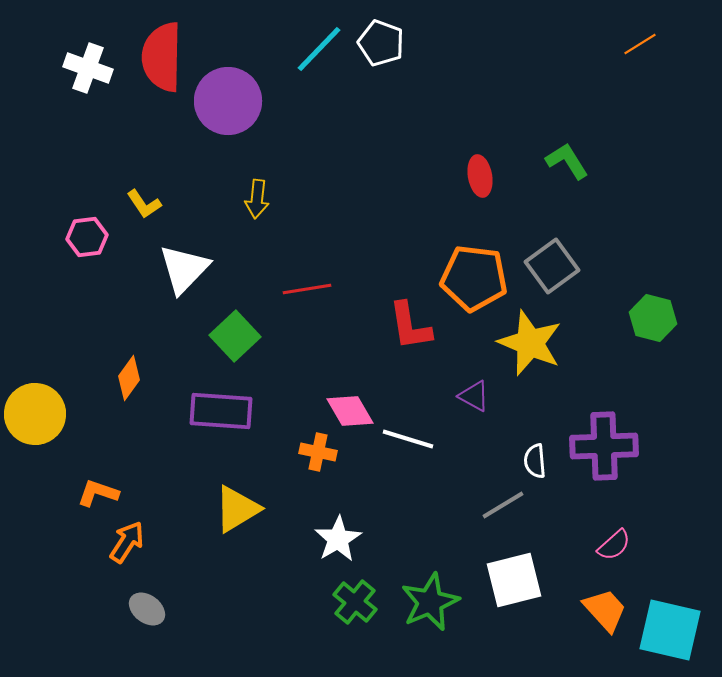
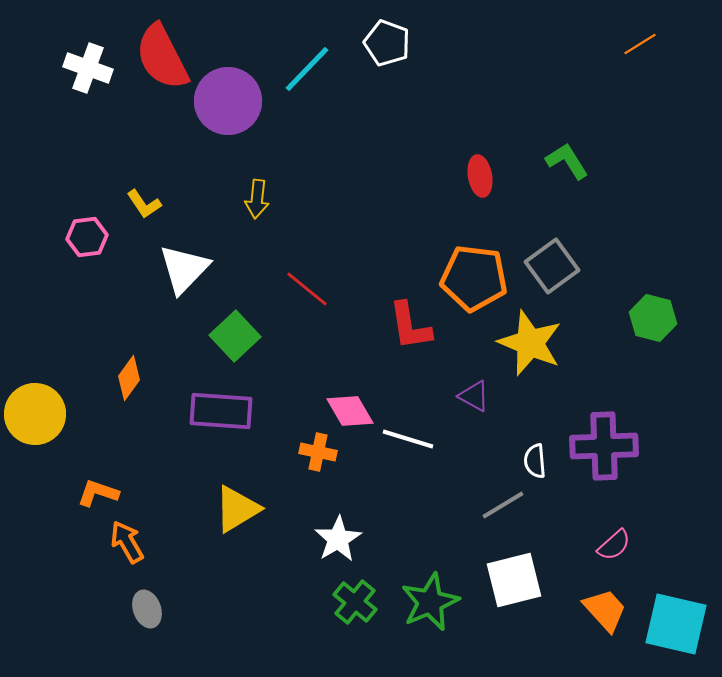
white pentagon: moved 6 px right
cyan line: moved 12 px left, 20 px down
red semicircle: rotated 28 degrees counterclockwise
red line: rotated 48 degrees clockwise
orange arrow: rotated 63 degrees counterclockwise
gray ellipse: rotated 33 degrees clockwise
cyan square: moved 6 px right, 6 px up
